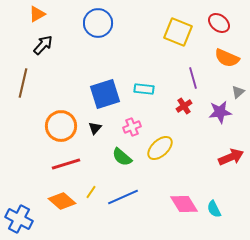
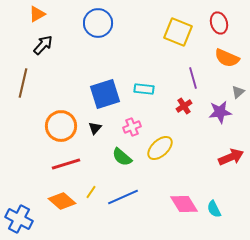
red ellipse: rotated 35 degrees clockwise
